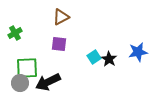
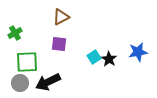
green square: moved 6 px up
